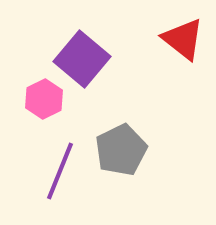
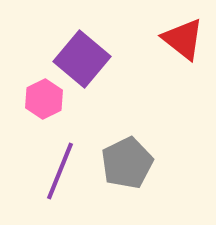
gray pentagon: moved 6 px right, 13 px down
